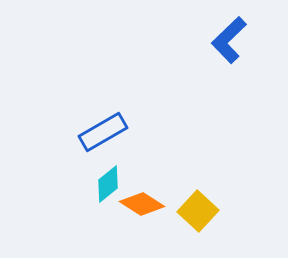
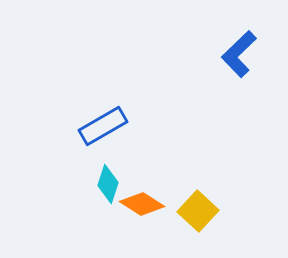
blue L-shape: moved 10 px right, 14 px down
blue rectangle: moved 6 px up
cyan diamond: rotated 33 degrees counterclockwise
